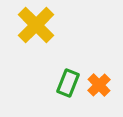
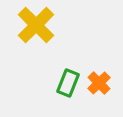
orange cross: moved 2 px up
